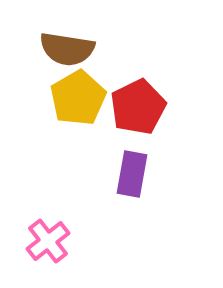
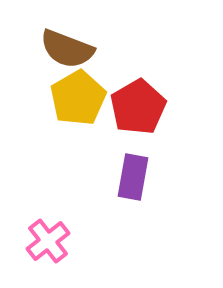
brown semicircle: rotated 12 degrees clockwise
red pentagon: rotated 4 degrees counterclockwise
purple rectangle: moved 1 px right, 3 px down
